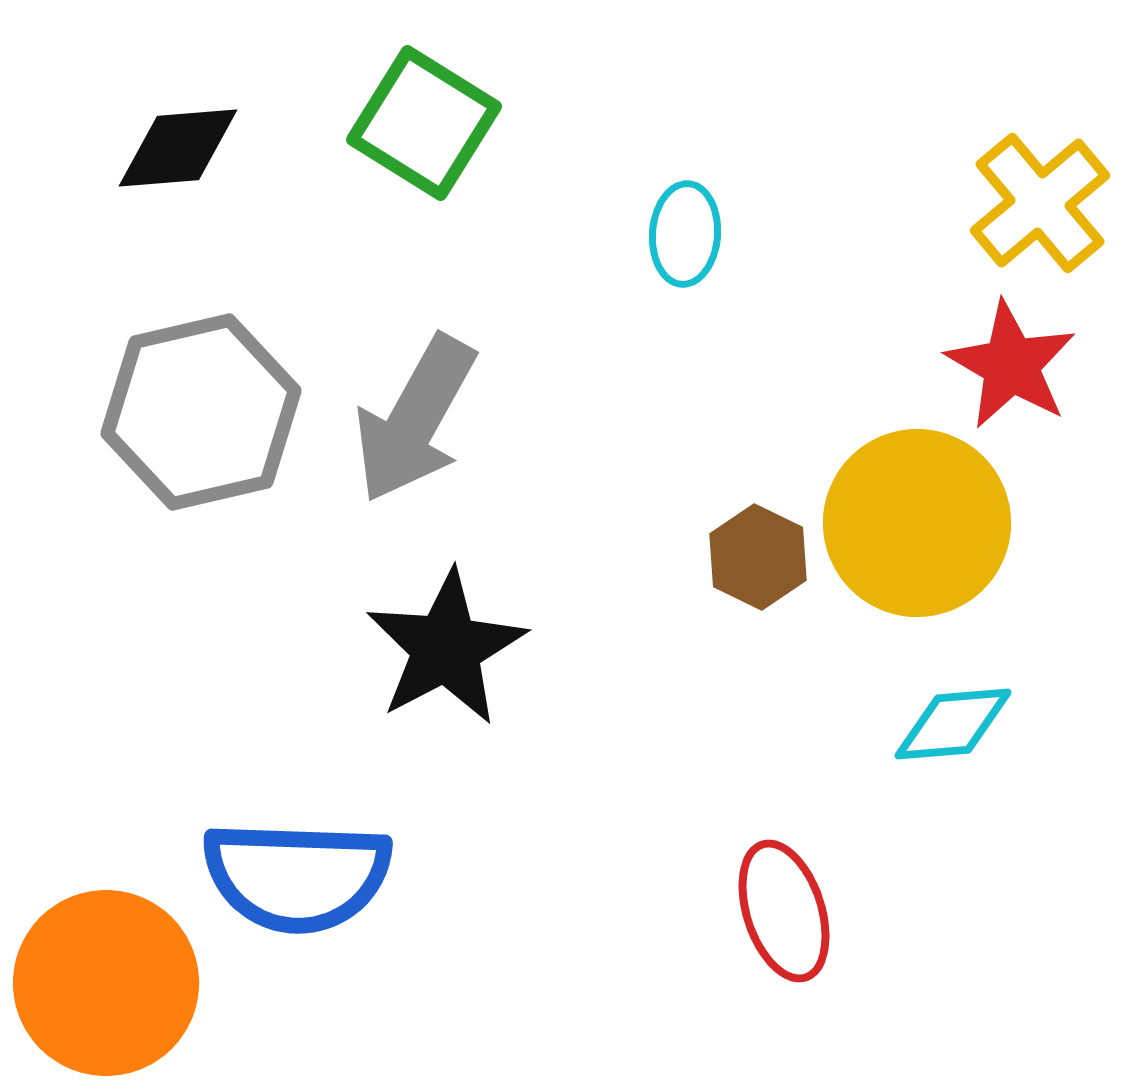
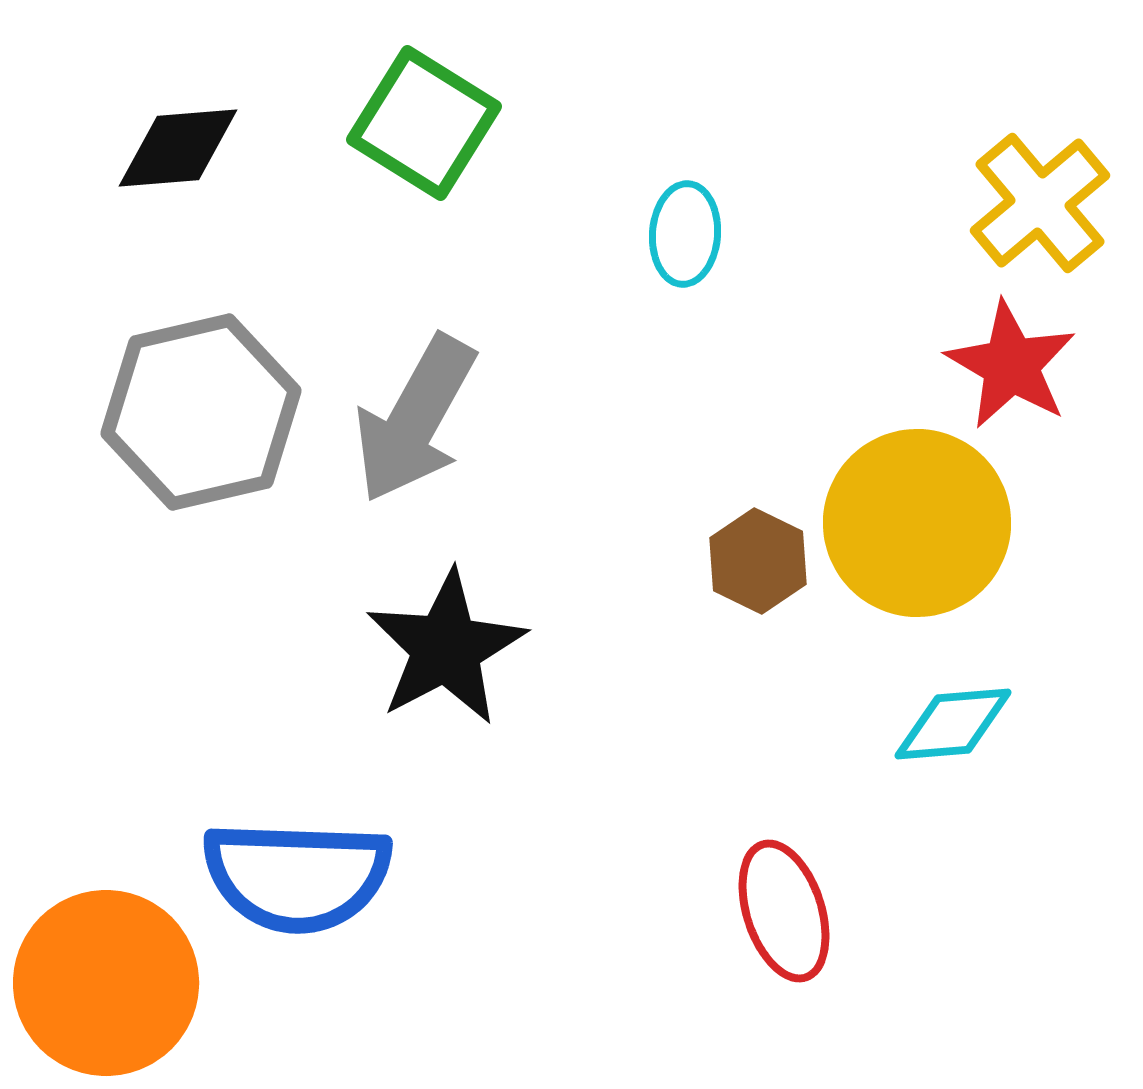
brown hexagon: moved 4 px down
